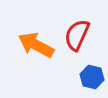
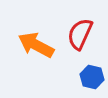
red semicircle: moved 3 px right, 1 px up
